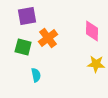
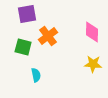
purple square: moved 2 px up
pink diamond: moved 1 px down
orange cross: moved 2 px up
yellow star: moved 3 px left
